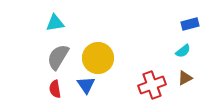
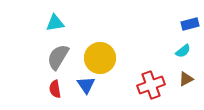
yellow circle: moved 2 px right
brown triangle: moved 1 px right, 1 px down
red cross: moved 1 px left
